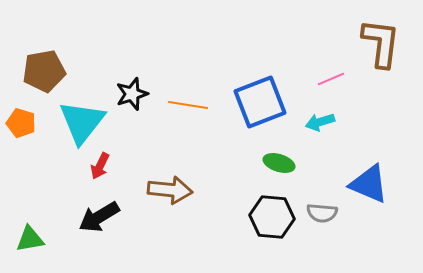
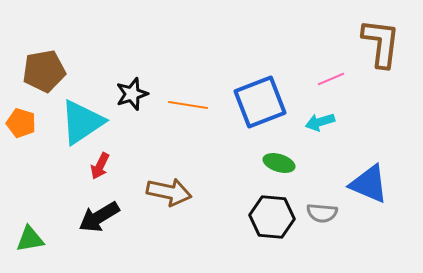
cyan triangle: rotated 18 degrees clockwise
brown arrow: moved 1 px left, 2 px down; rotated 6 degrees clockwise
